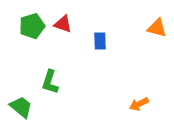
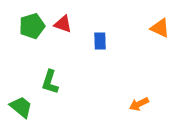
orange triangle: moved 3 px right; rotated 10 degrees clockwise
